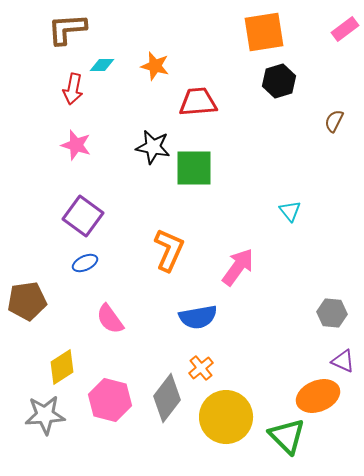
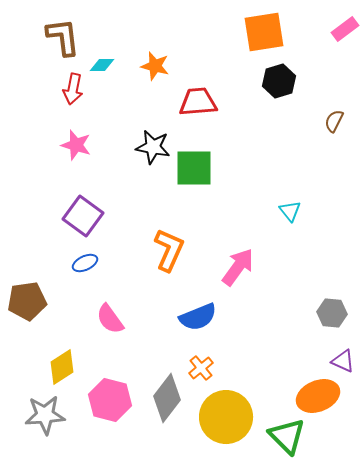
brown L-shape: moved 4 px left, 8 px down; rotated 87 degrees clockwise
blue semicircle: rotated 12 degrees counterclockwise
